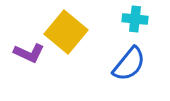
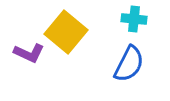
cyan cross: moved 1 px left
blue semicircle: rotated 12 degrees counterclockwise
